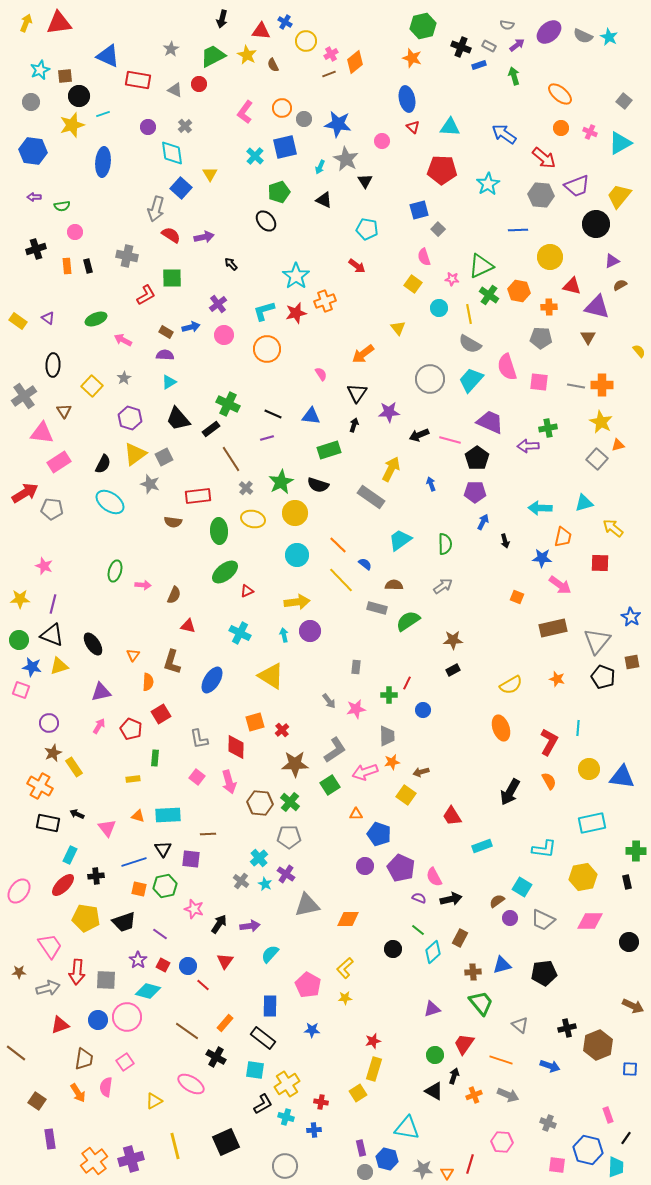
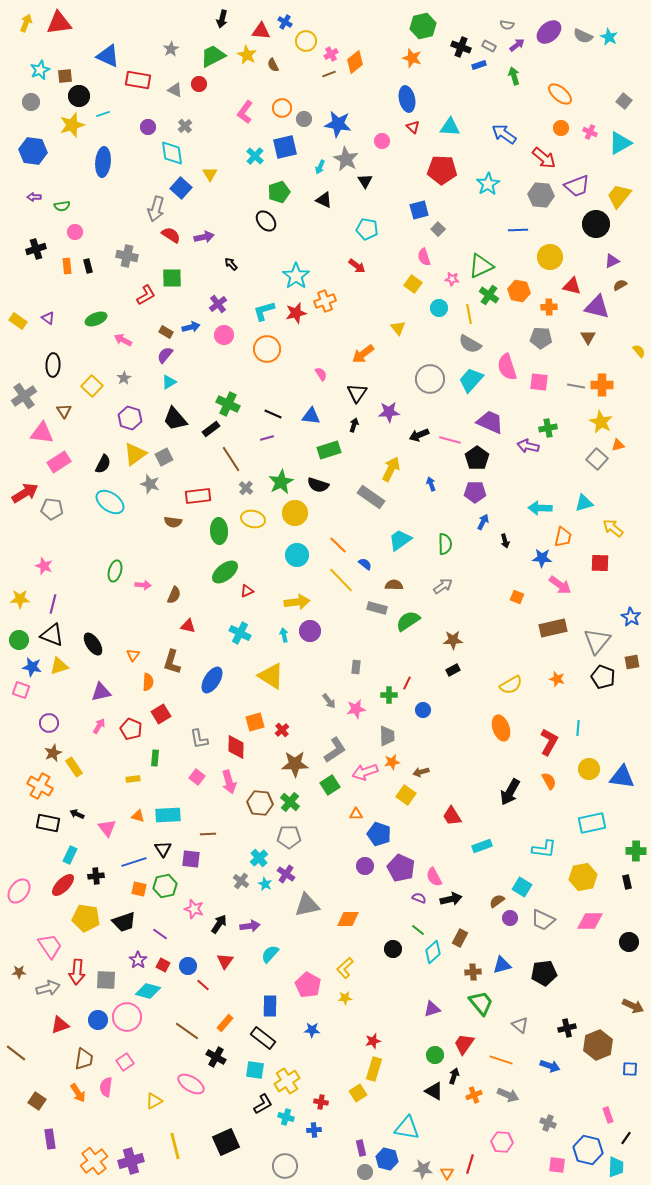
purple semicircle at (165, 355): rotated 54 degrees counterclockwise
black trapezoid at (178, 419): moved 3 px left
purple arrow at (528, 446): rotated 15 degrees clockwise
yellow cross at (287, 1084): moved 3 px up
purple cross at (131, 1159): moved 2 px down
